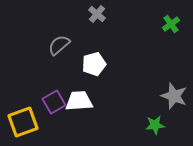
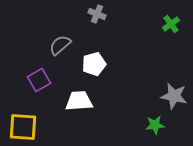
gray cross: rotated 18 degrees counterclockwise
gray semicircle: moved 1 px right
gray star: rotated 8 degrees counterclockwise
purple square: moved 15 px left, 22 px up
yellow square: moved 5 px down; rotated 24 degrees clockwise
